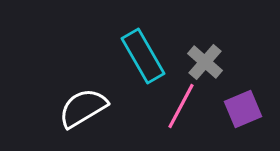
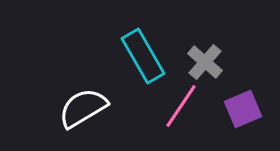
pink line: rotated 6 degrees clockwise
